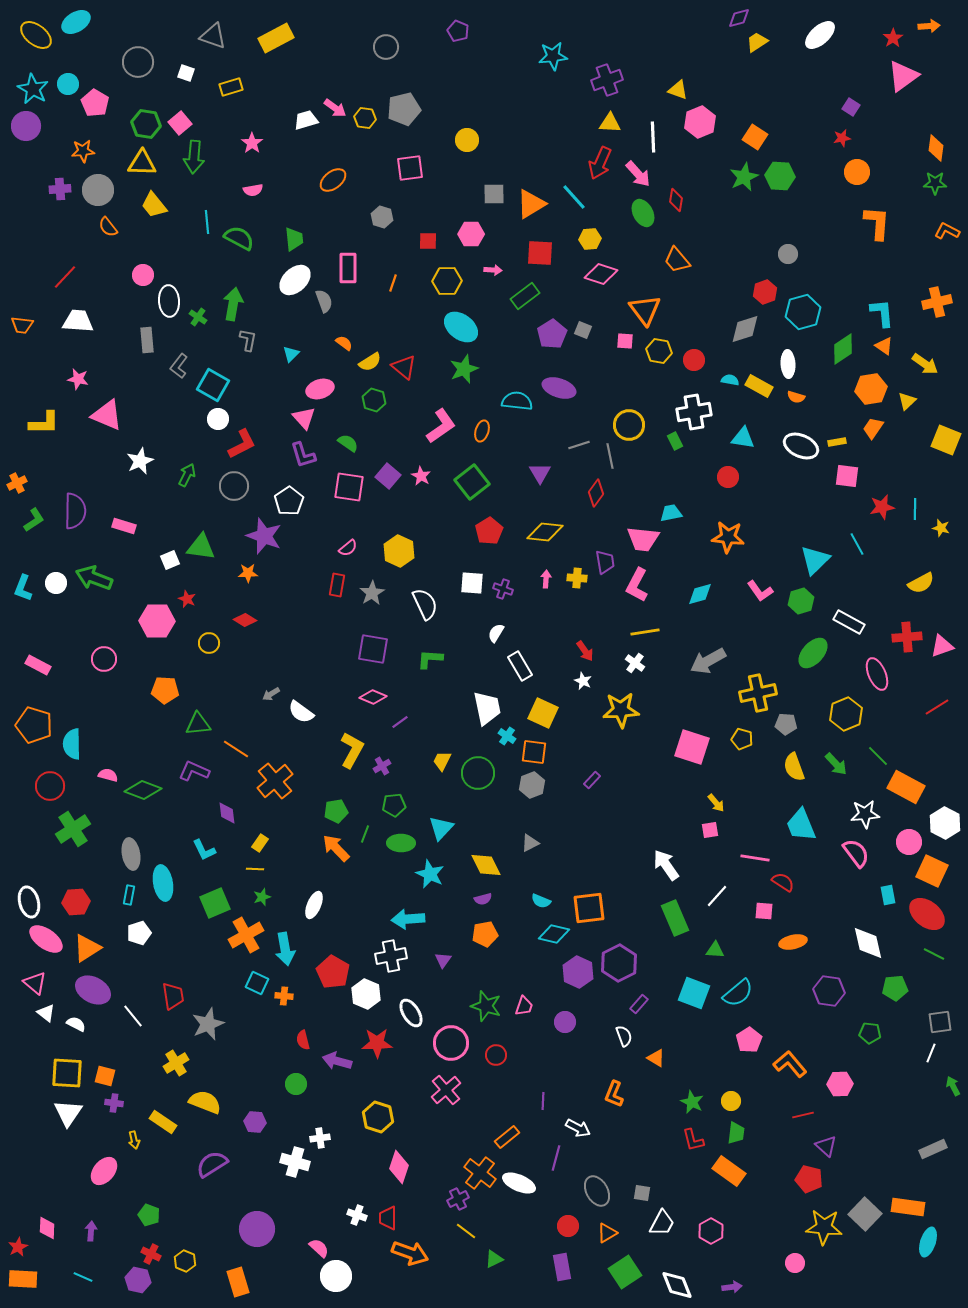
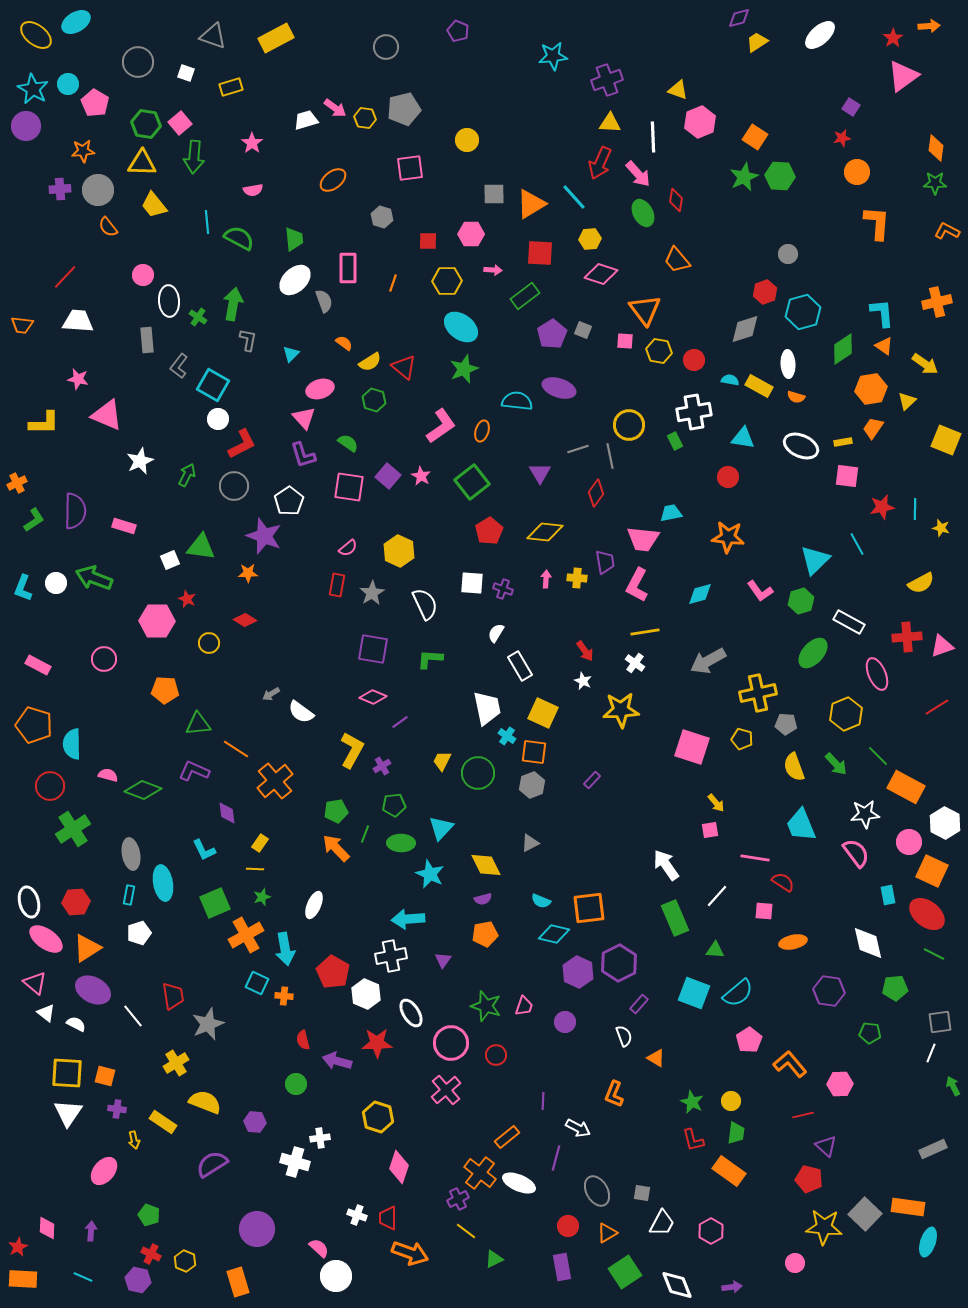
yellow rectangle at (837, 442): moved 6 px right
gray line at (579, 445): moved 1 px left, 4 px down
purple cross at (114, 1103): moved 3 px right, 6 px down
